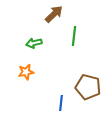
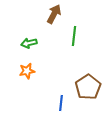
brown arrow: rotated 18 degrees counterclockwise
green arrow: moved 5 px left
orange star: moved 1 px right, 1 px up
brown pentagon: rotated 25 degrees clockwise
